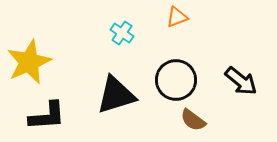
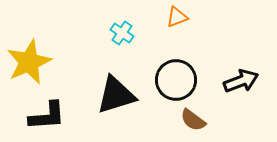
black arrow: rotated 60 degrees counterclockwise
